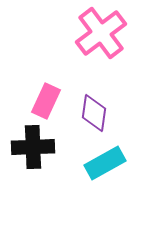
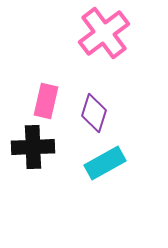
pink cross: moved 3 px right
pink rectangle: rotated 12 degrees counterclockwise
purple diamond: rotated 9 degrees clockwise
